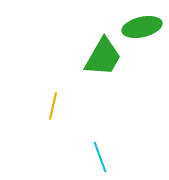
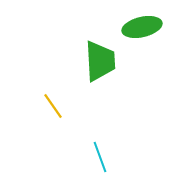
green trapezoid: moved 3 px left, 4 px down; rotated 33 degrees counterclockwise
yellow line: rotated 48 degrees counterclockwise
